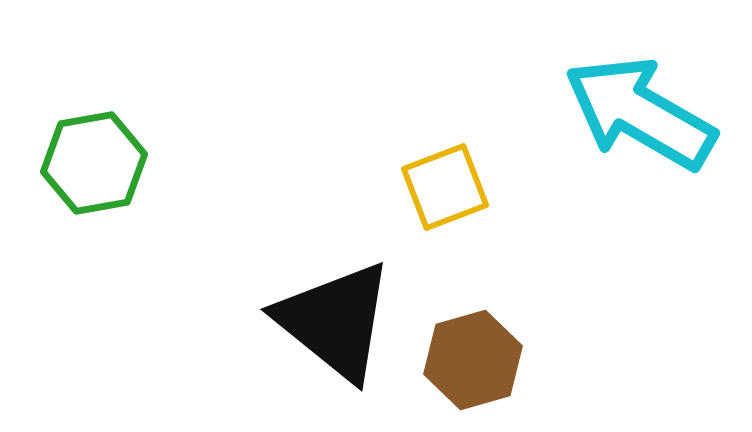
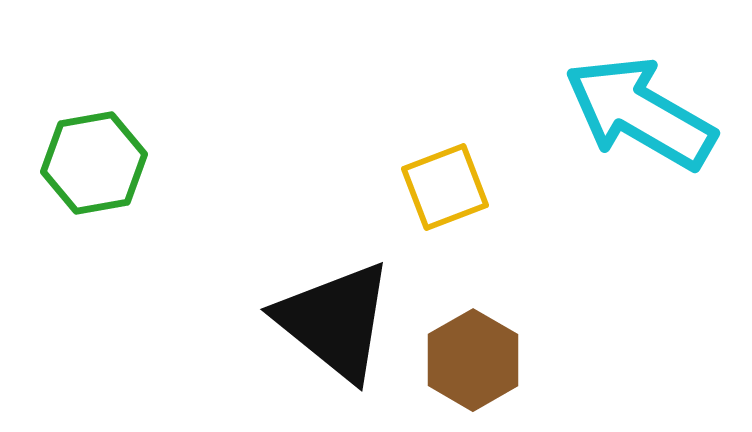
brown hexagon: rotated 14 degrees counterclockwise
